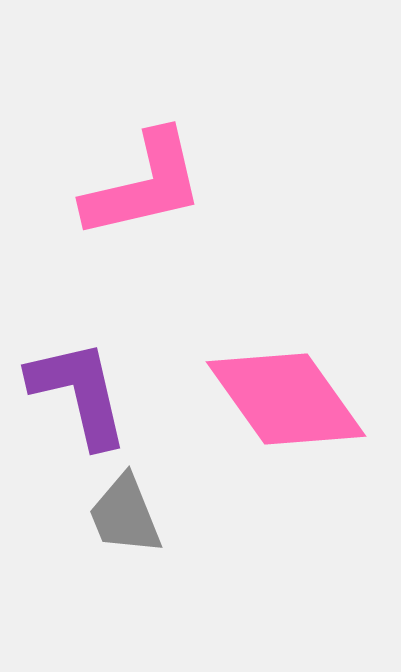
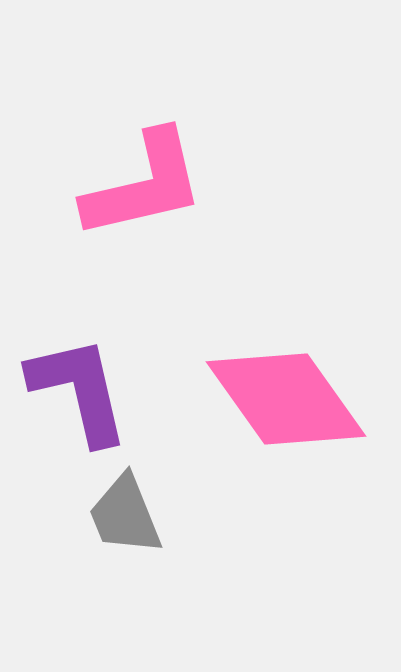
purple L-shape: moved 3 px up
